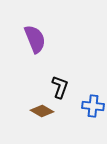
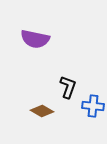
purple semicircle: rotated 124 degrees clockwise
black L-shape: moved 8 px right
